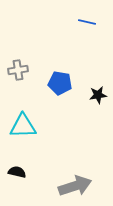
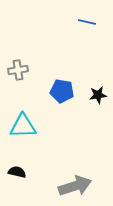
blue pentagon: moved 2 px right, 8 px down
